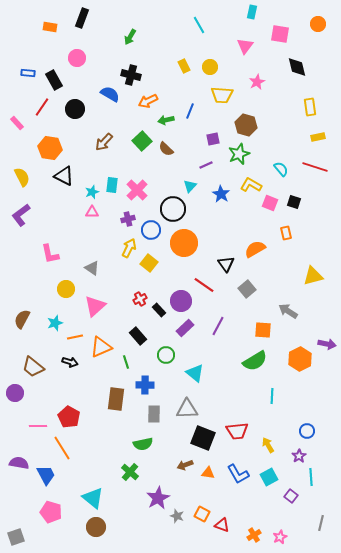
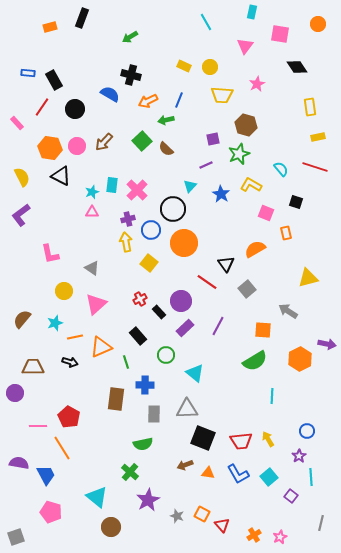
cyan line at (199, 25): moved 7 px right, 3 px up
orange rectangle at (50, 27): rotated 24 degrees counterclockwise
green arrow at (130, 37): rotated 28 degrees clockwise
pink circle at (77, 58): moved 88 px down
yellow rectangle at (184, 66): rotated 40 degrees counterclockwise
black diamond at (297, 67): rotated 20 degrees counterclockwise
pink star at (257, 82): moved 2 px down
blue line at (190, 111): moved 11 px left, 11 px up
black triangle at (64, 176): moved 3 px left
black square at (294, 202): moved 2 px right
pink square at (270, 203): moved 4 px left, 10 px down
yellow arrow at (129, 248): moved 3 px left, 6 px up; rotated 36 degrees counterclockwise
yellow triangle at (313, 276): moved 5 px left, 2 px down
red line at (204, 285): moved 3 px right, 3 px up
yellow circle at (66, 289): moved 2 px left, 2 px down
pink triangle at (95, 306): moved 1 px right, 2 px up
black rectangle at (159, 310): moved 2 px down
brown semicircle at (22, 319): rotated 12 degrees clockwise
brown trapezoid at (33, 367): rotated 140 degrees clockwise
red trapezoid at (237, 431): moved 4 px right, 10 px down
yellow arrow at (268, 445): moved 6 px up
cyan square at (269, 477): rotated 12 degrees counterclockwise
cyan triangle at (93, 498): moved 4 px right, 1 px up
purple star at (158, 498): moved 10 px left, 2 px down
red triangle at (222, 525): rotated 28 degrees clockwise
brown circle at (96, 527): moved 15 px right
